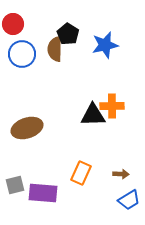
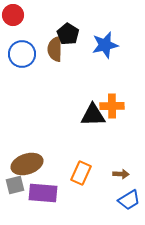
red circle: moved 9 px up
brown ellipse: moved 36 px down
